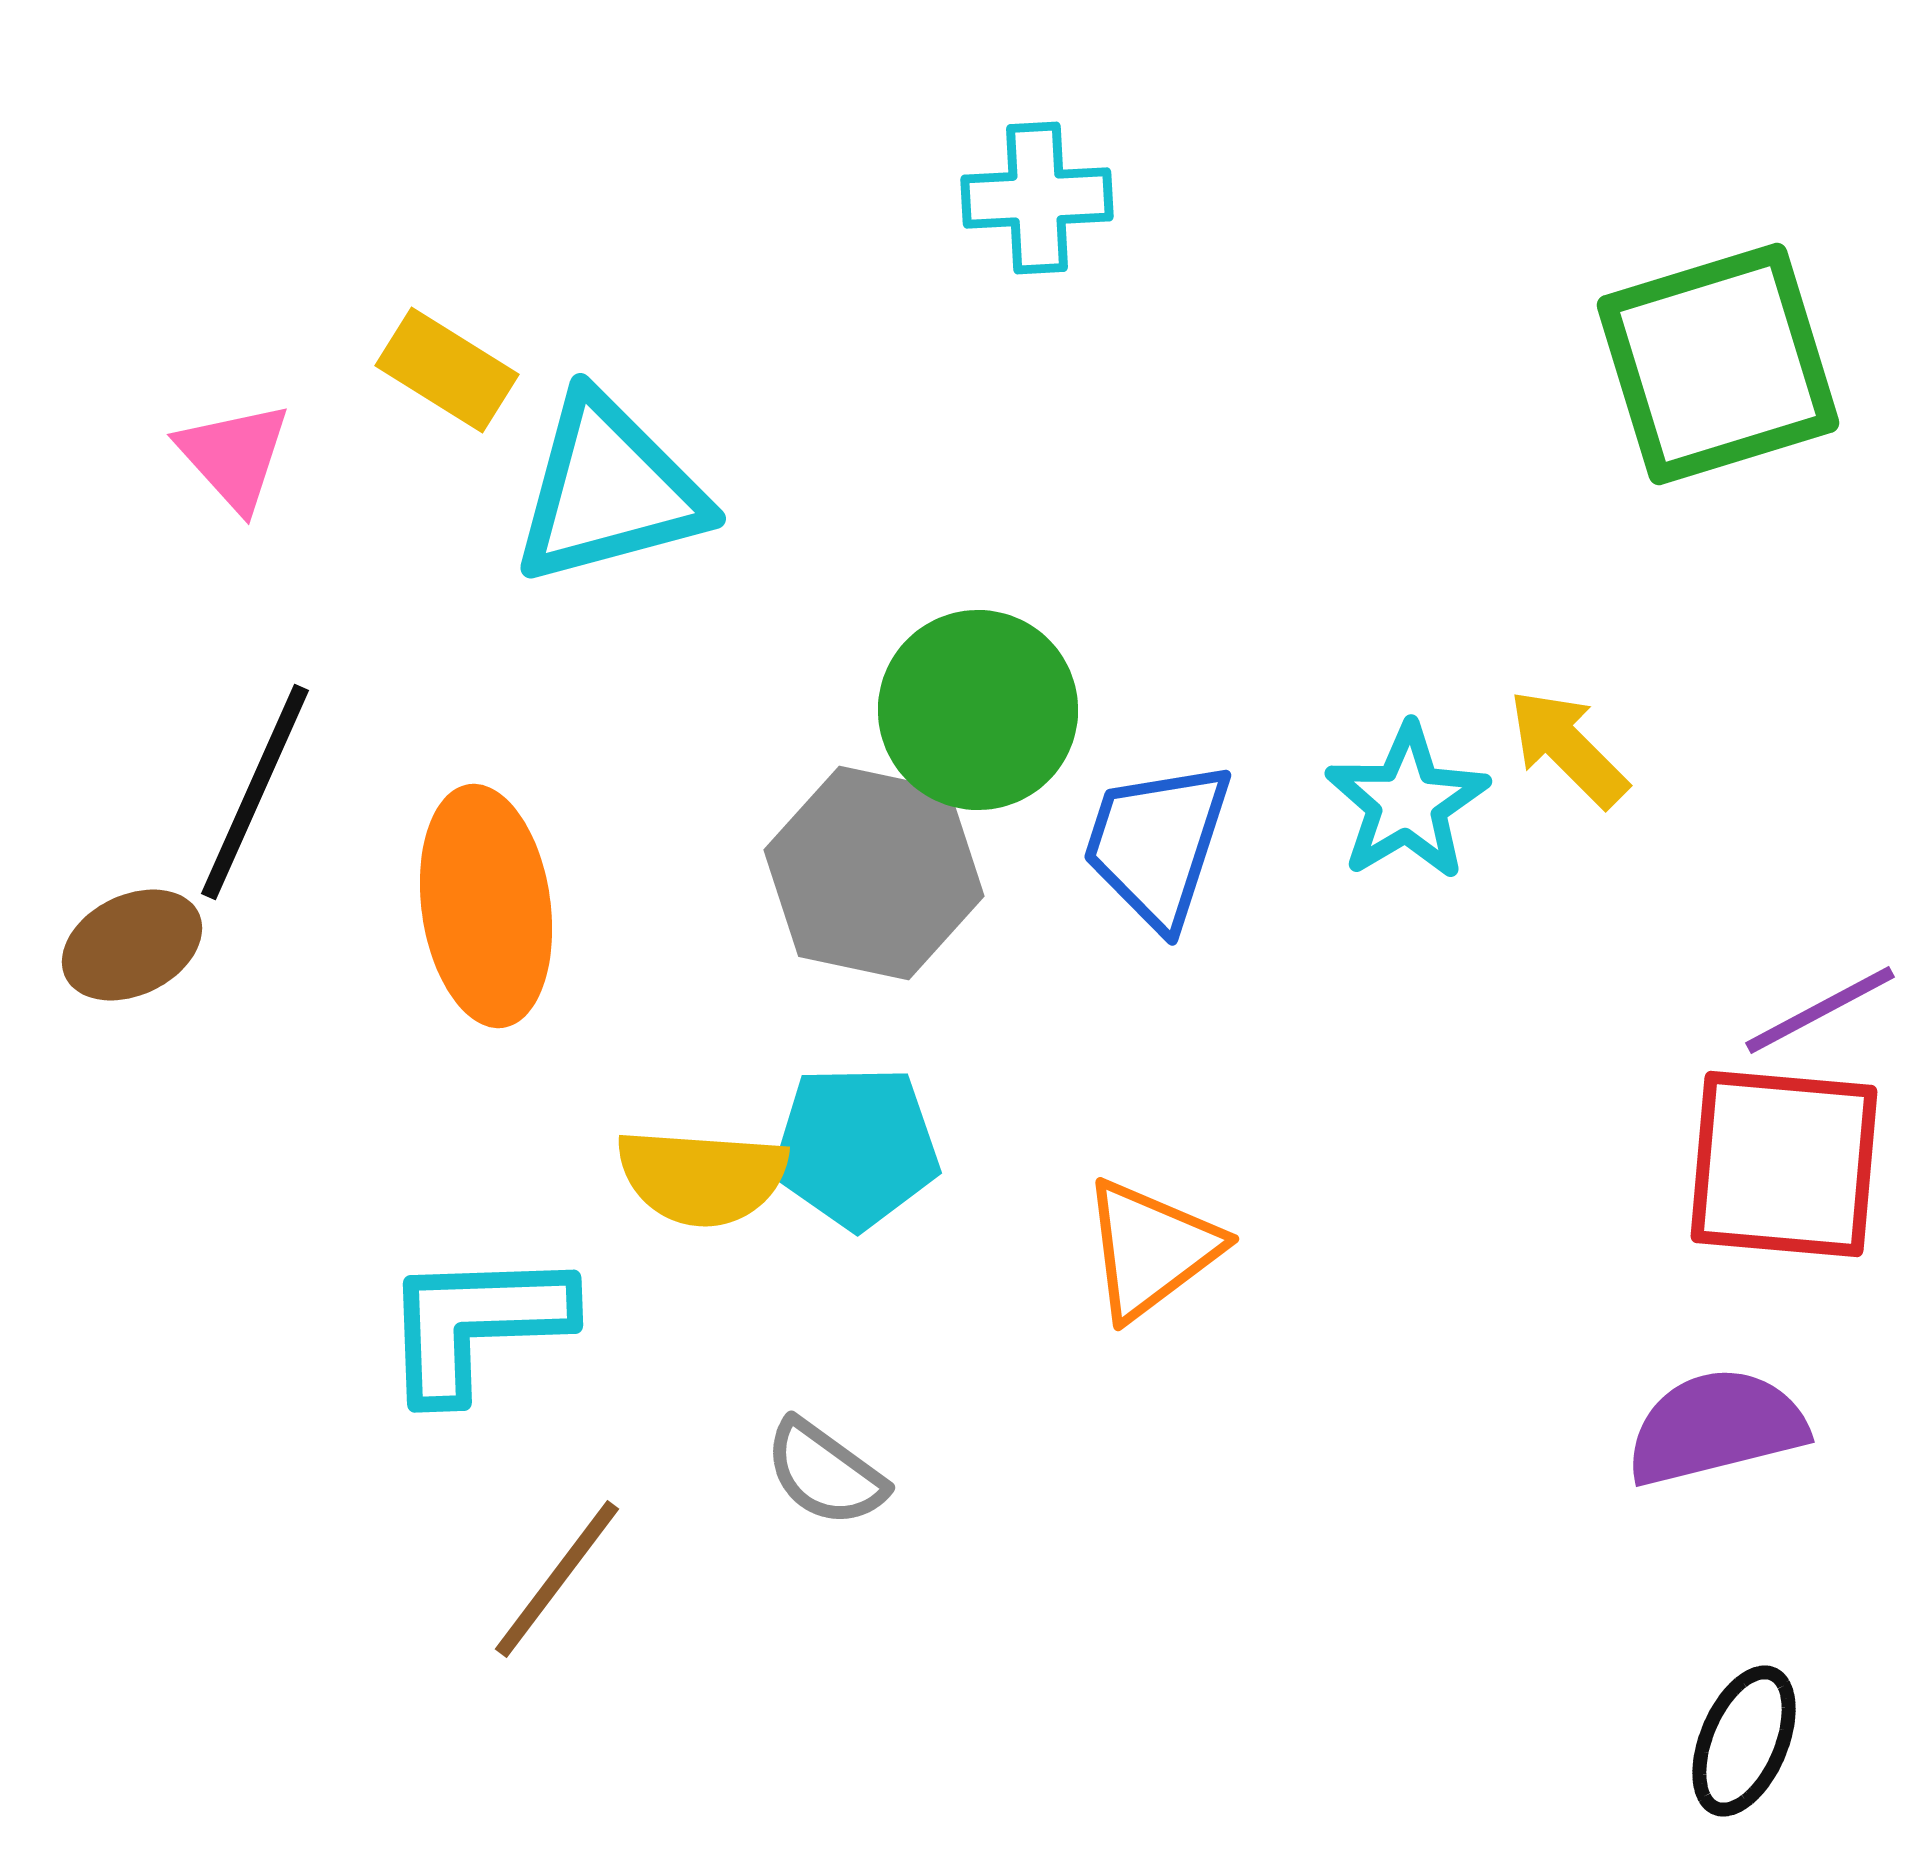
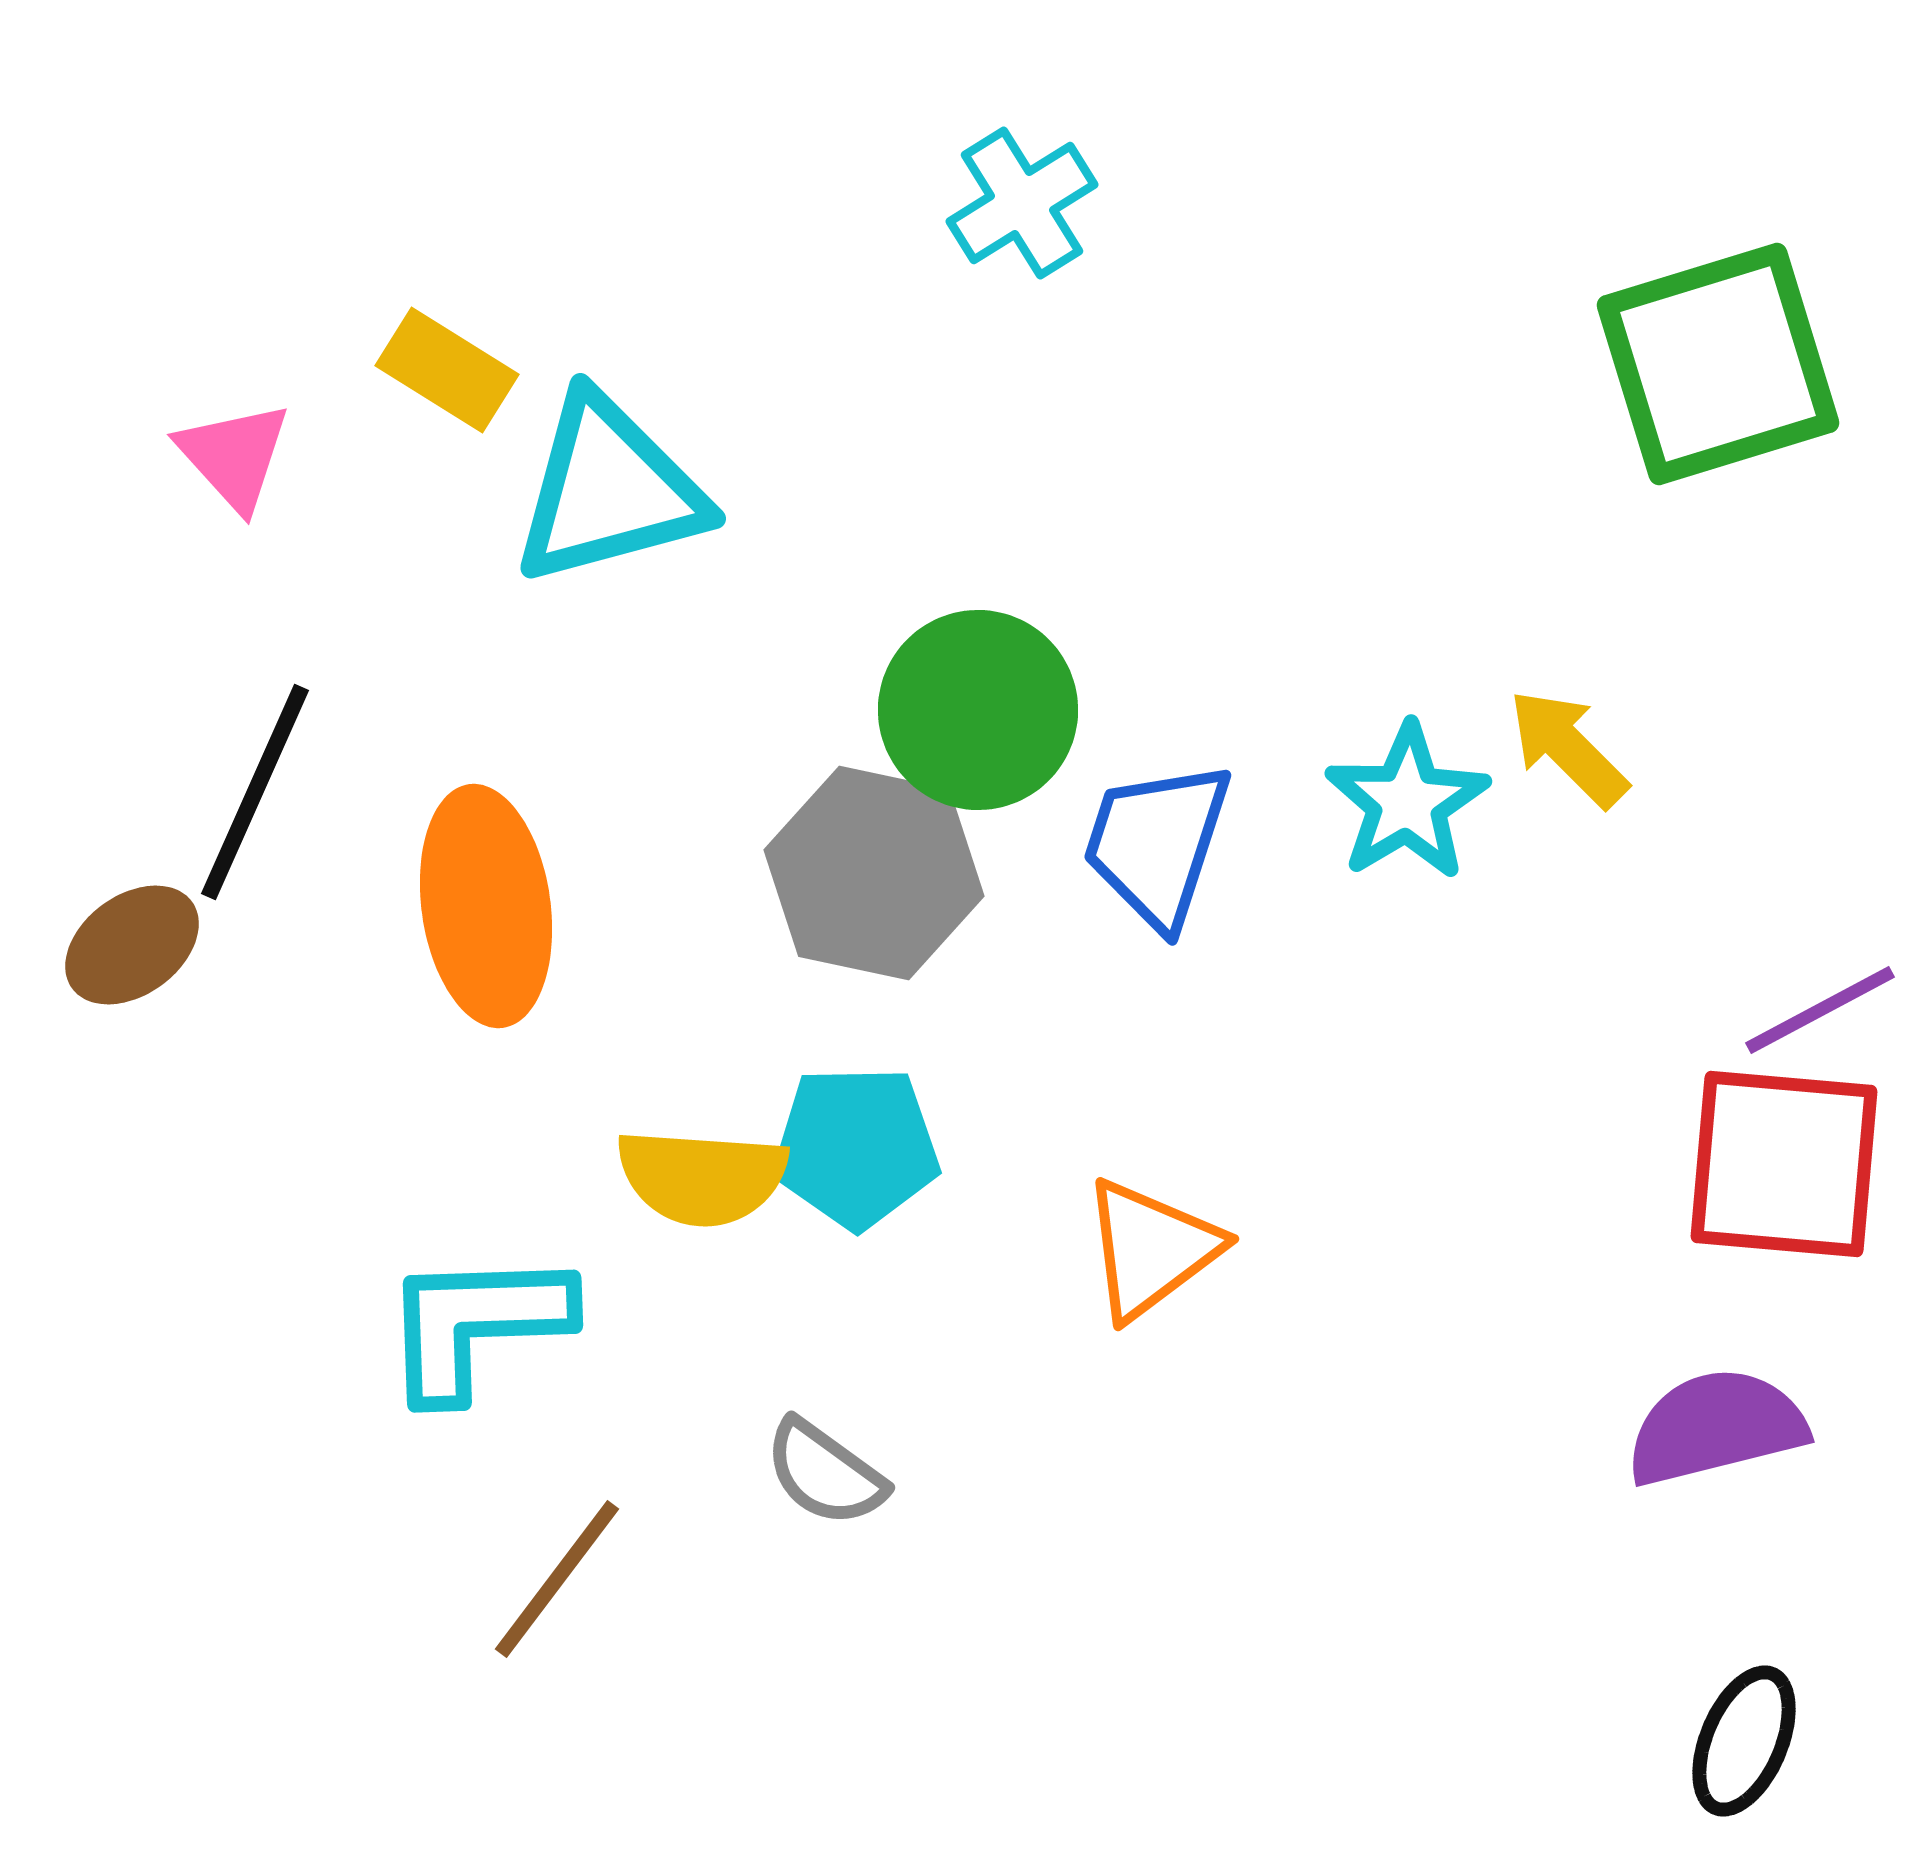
cyan cross: moved 15 px left, 5 px down; rotated 29 degrees counterclockwise
brown ellipse: rotated 10 degrees counterclockwise
